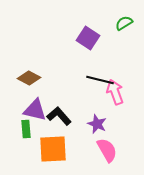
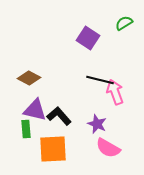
pink semicircle: moved 1 px right, 2 px up; rotated 150 degrees clockwise
